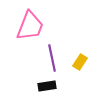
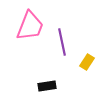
purple line: moved 10 px right, 16 px up
yellow rectangle: moved 7 px right
